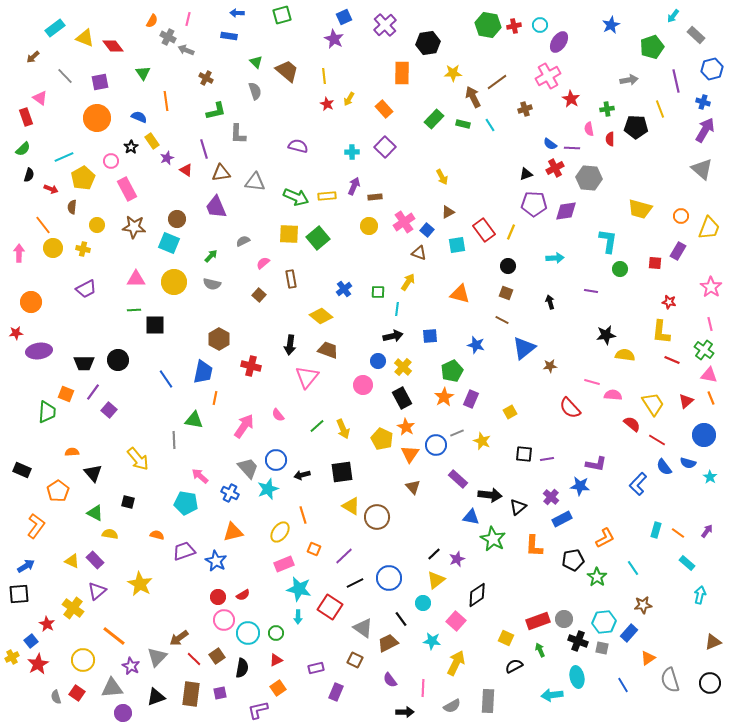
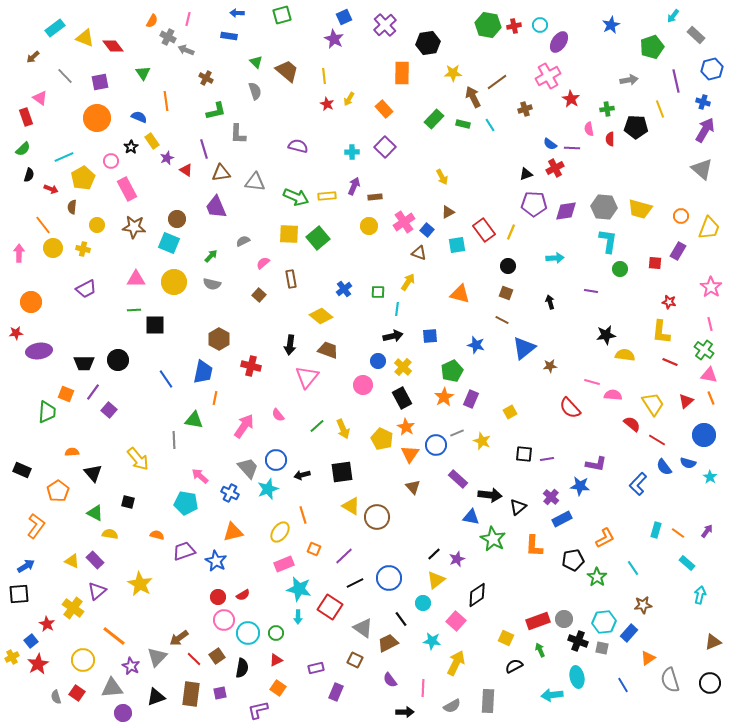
gray hexagon at (589, 178): moved 15 px right, 29 px down
red line at (672, 360): moved 2 px left, 2 px down
orange square at (278, 688): rotated 21 degrees counterclockwise
